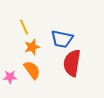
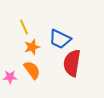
blue trapezoid: moved 2 px left; rotated 15 degrees clockwise
